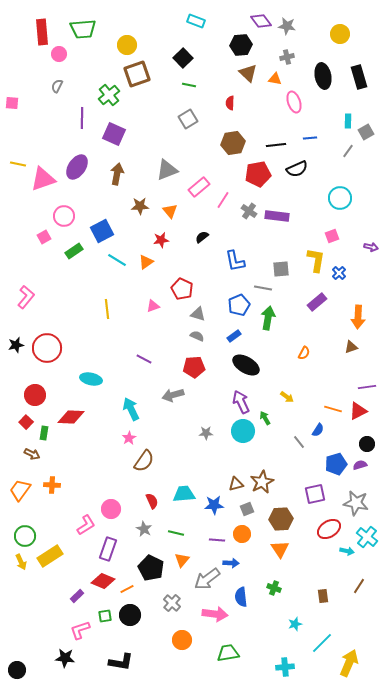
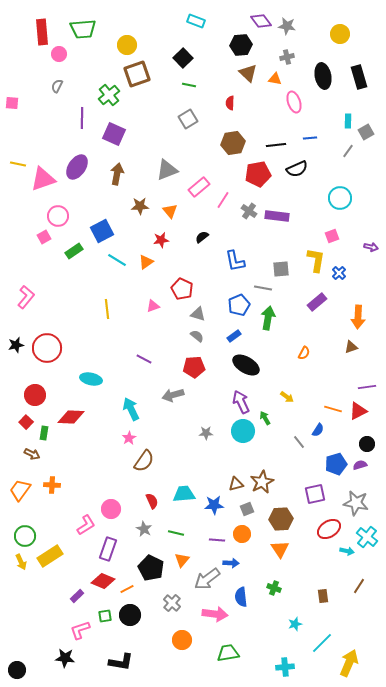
pink circle at (64, 216): moved 6 px left
gray semicircle at (197, 336): rotated 16 degrees clockwise
